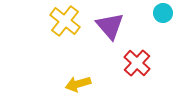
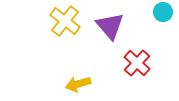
cyan circle: moved 1 px up
